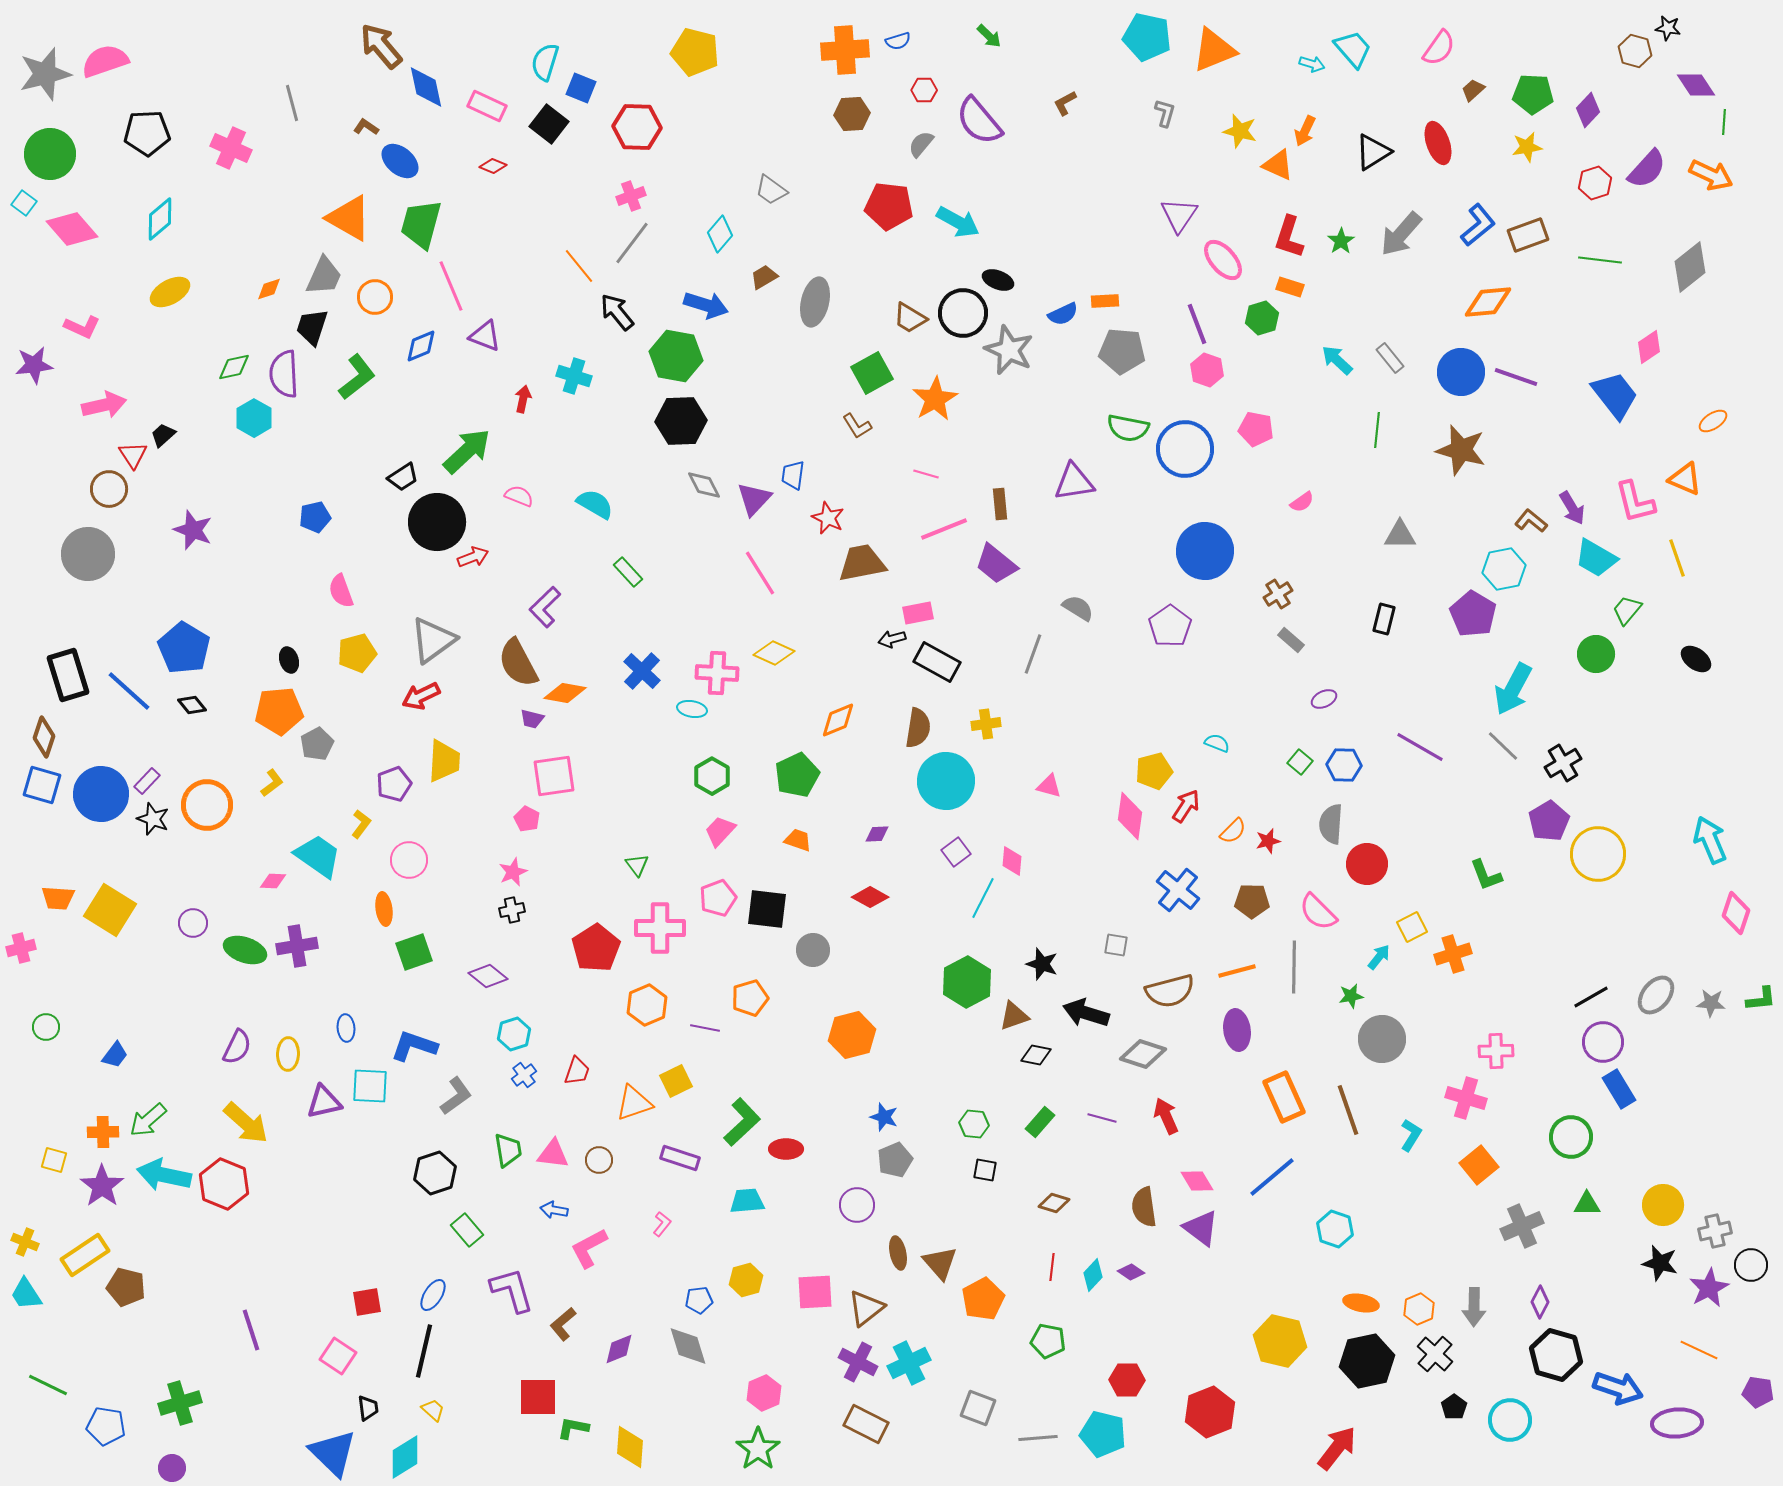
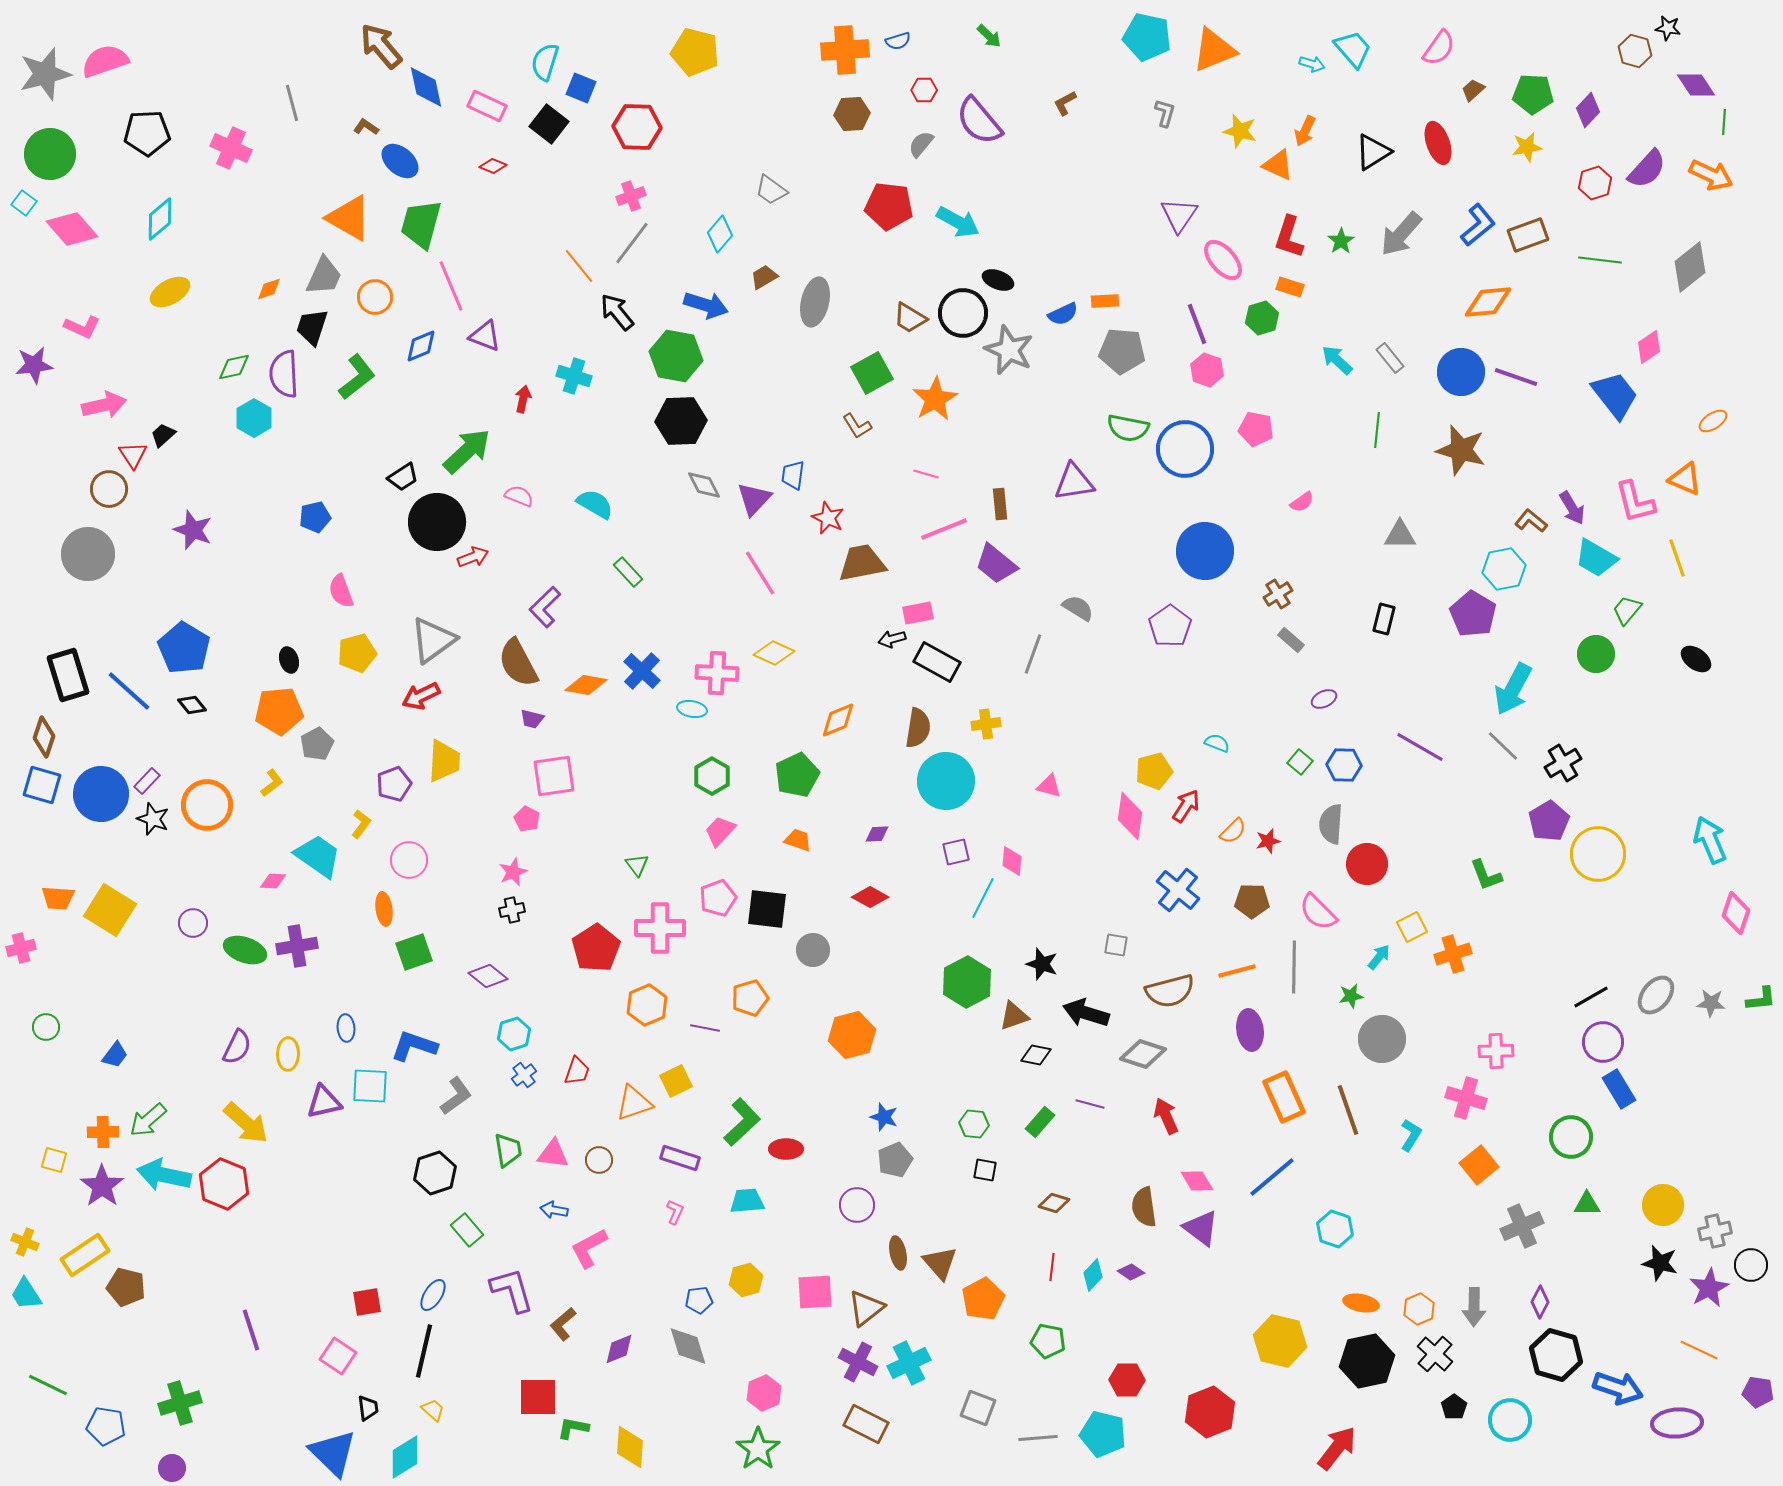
orange diamond at (565, 693): moved 21 px right, 8 px up
purple square at (956, 852): rotated 24 degrees clockwise
purple ellipse at (1237, 1030): moved 13 px right
purple line at (1102, 1118): moved 12 px left, 14 px up
pink L-shape at (662, 1224): moved 13 px right, 12 px up; rotated 15 degrees counterclockwise
